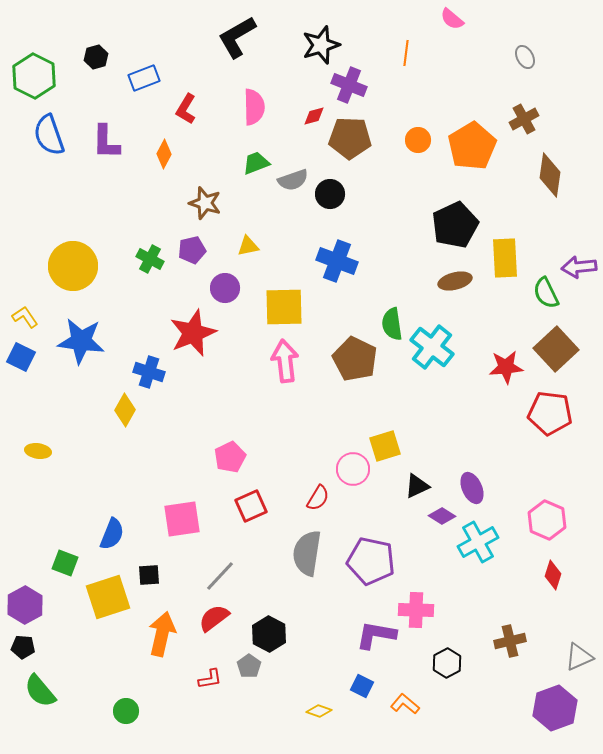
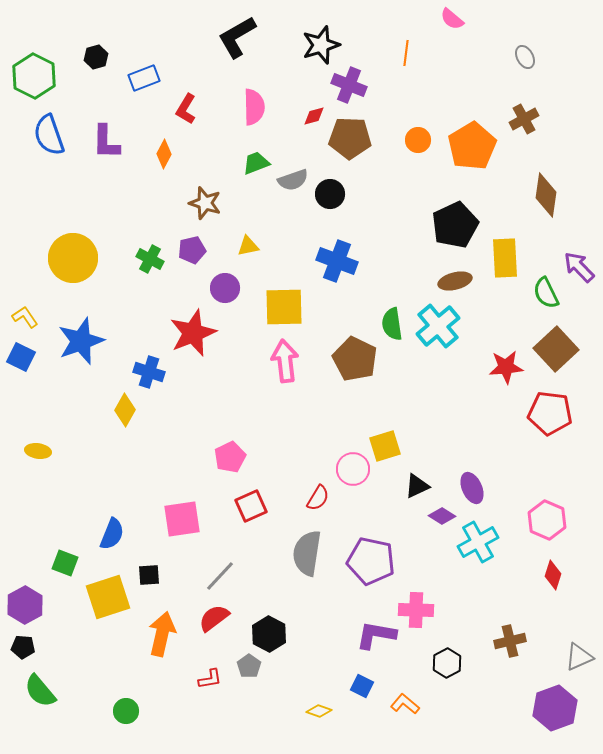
brown diamond at (550, 175): moved 4 px left, 20 px down
yellow circle at (73, 266): moved 8 px up
purple arrow at (579, 267): rotated 52 degrees clockwise
blue star at (81, 341): rotated 27 degrees counterclockwise
cyan cross at (432, 347): moved 6 px right, 21 px up; rotated 12 degrees clockwise
